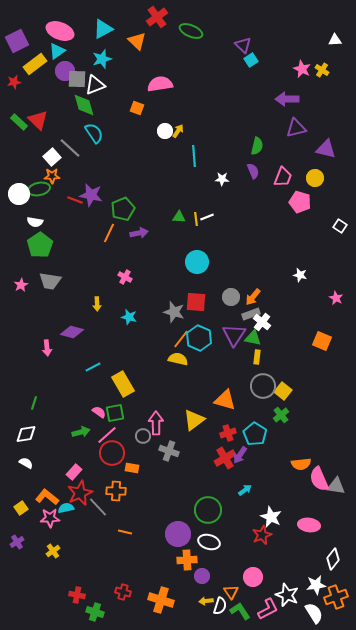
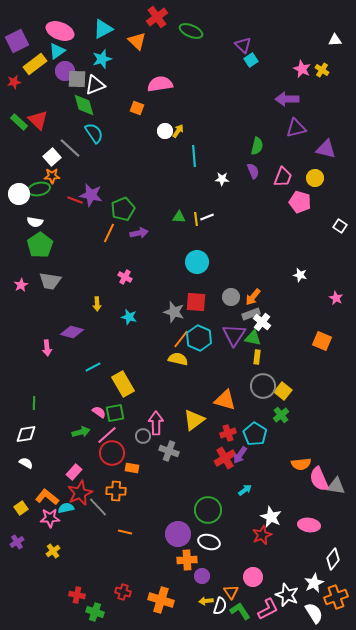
green line at (34, 403): rotated 16 degrees counterclockwise
white star at (316, 585): moved 2 px left, 2 px up; rotated 18 degrees counterclockwise
